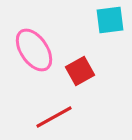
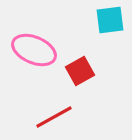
pink ellipse: rotated 33 degrees counterclockwise
